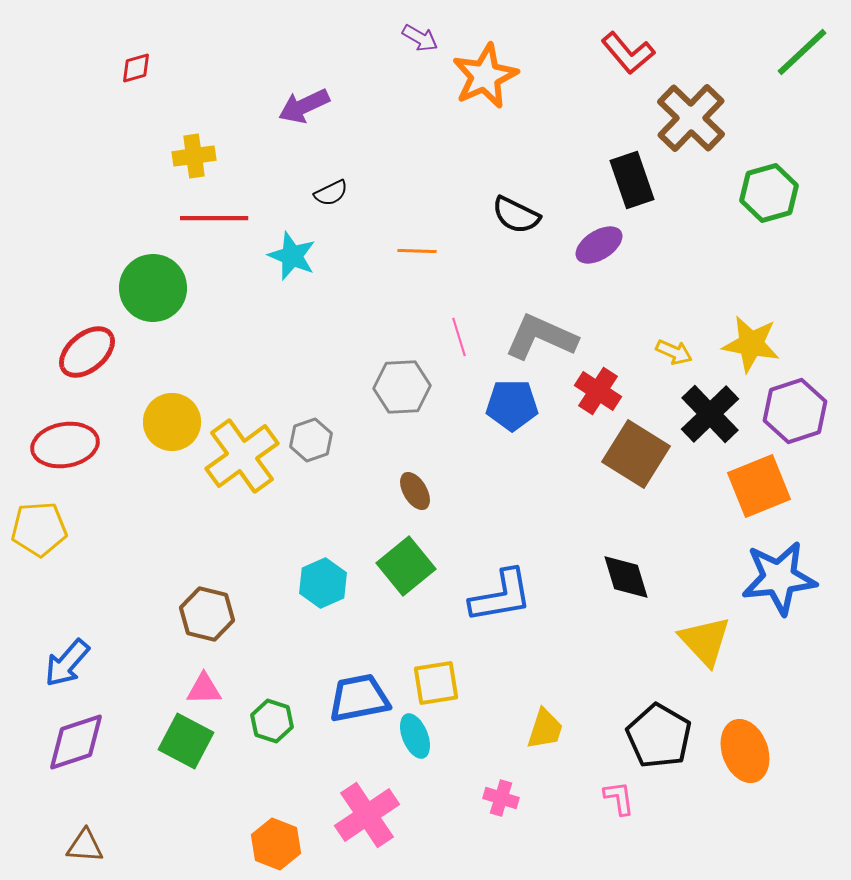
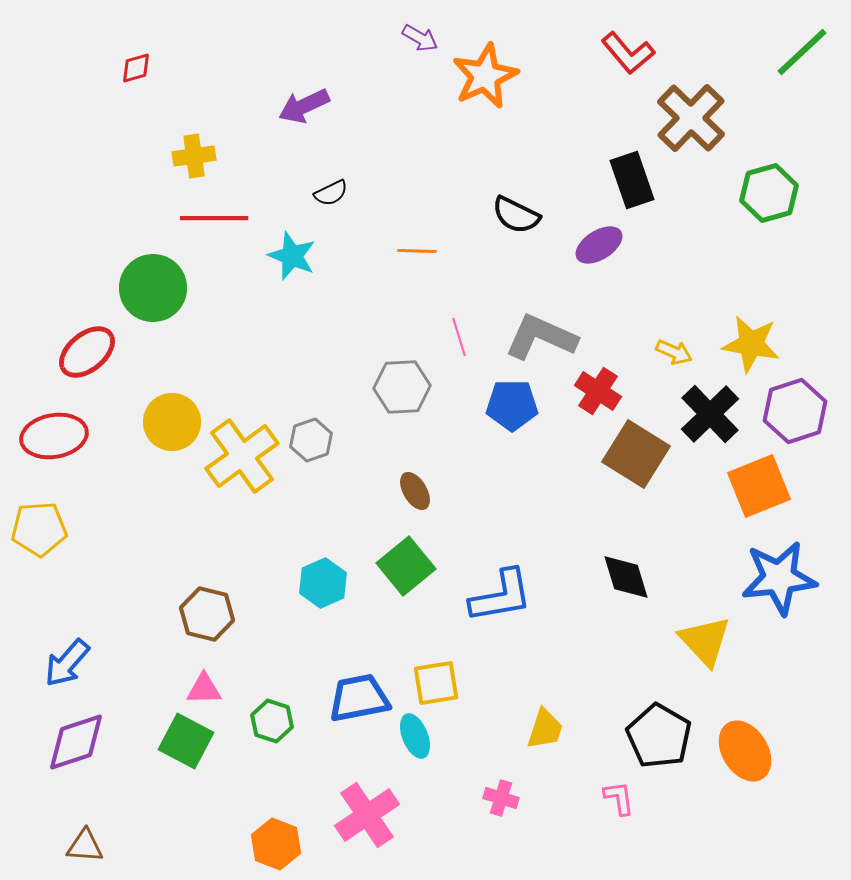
red ellipse at (65, 445): moved 11 px left, 9 px up
orange ellipse at (745, 751): rotated 12 degrees counterclockwise
